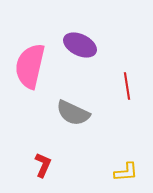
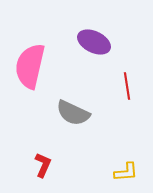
purple ellipse: moved 14 px right, 3 px up
